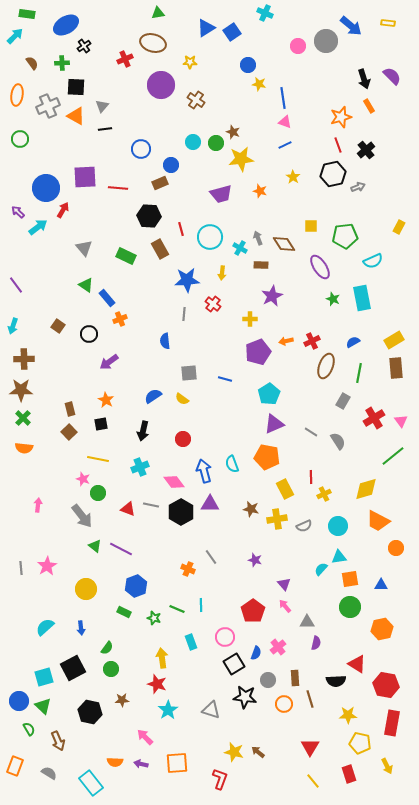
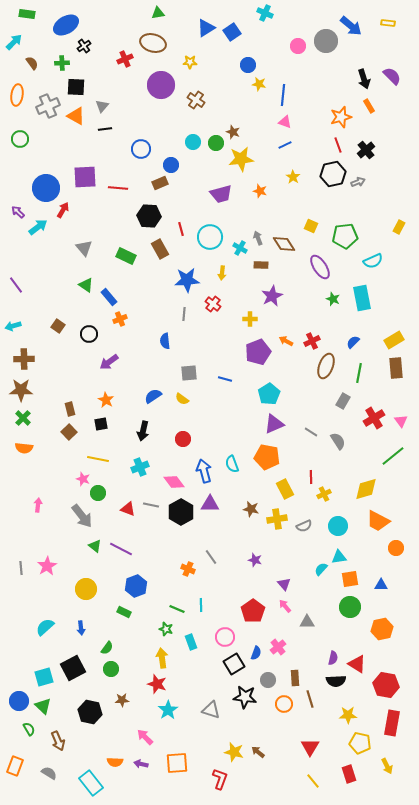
cyan arrow at (15, 36): moved 1 px left, 6 px down
blue line at (283, 98): moved 3 px up; rotated 15 degrees clockwise
gray arrow at (358, 187): moved 5 px up
yellow square at (311, 226): rotated 24 degrees clockwise
blue rectangle at (107, 298): moved 2 px right, 1 px up
cyan arrow at (13, 326): rotated 56 degrees clockwise
orange arrow at (286, 341): rotated 40 degrees clockwise
blue semicircle at (353, 342): rotated 16 degrees counterclockwise
green star at (154, 618): moved 12 px right, 11 px down
purple semicircle at (316, 643): moved 17 px right, 15 px down
